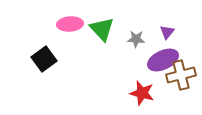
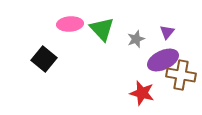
gray star: rotated 24 degrees counterclockwise
black square: rotated 15 degrees counterclockwise
brown cross: rotated 24 degrees clockwise
